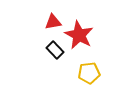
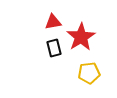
red star: moved 2 px right, 2 px down; rotated 12 degrees clockwise
black rectangle: moved 1 px left, 2 px up; rotated 30 degrees clockwise
